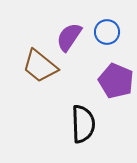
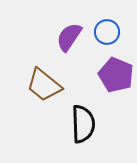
brown trapezoid: moved 4 px right, 19 px down
purple pentagon: moved 6 px up
